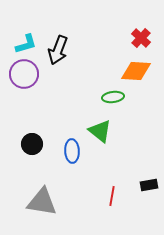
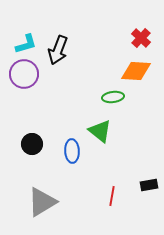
gray triangle: rotated 40 degrees counterclockwise
